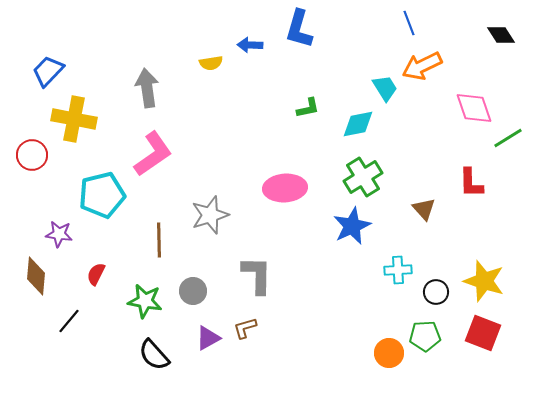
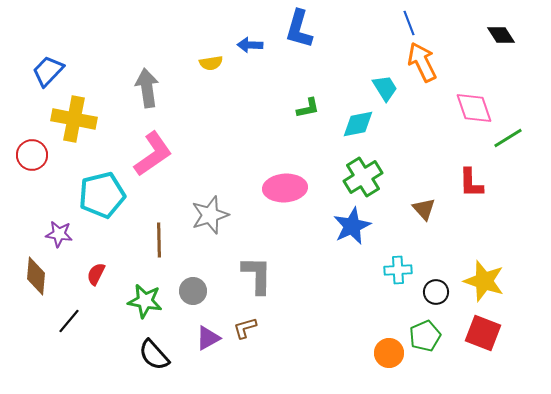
orange arrow: moved 4 px up; rotated 90 degrees clockwise
green pentagon: rotated 20 degrees counterclockwise
